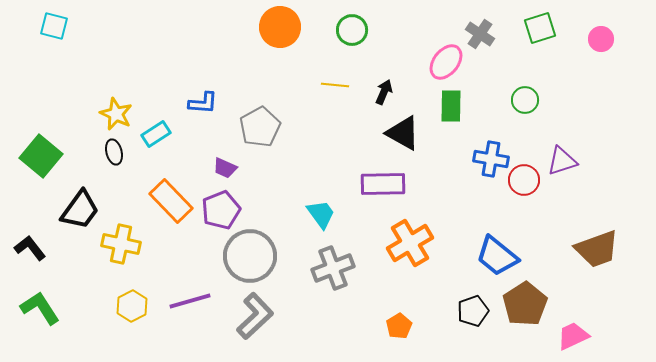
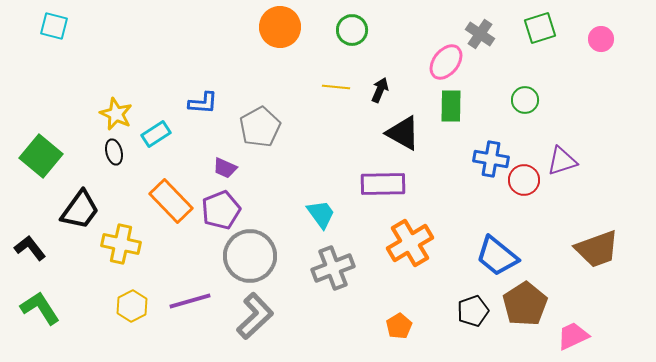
yellow line at (335, 85): moved 1 px right, 2 px down
black arrow at (384, 92): moved 4 px left, 2 px up
